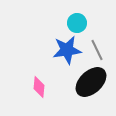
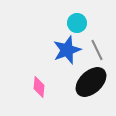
blue star: rotated 12 degrees counterclockwise
